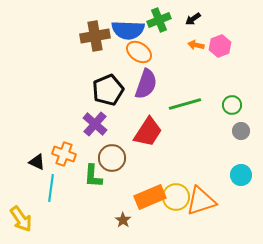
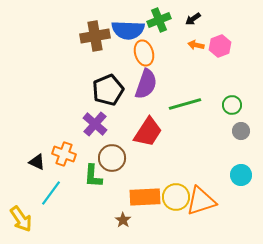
orange ellipse: moved 5 px right, 1 px down; rotated 40 degrees clockwise
cyan line: moved 5 px down; rotated 28 degrees clockwise
orange rectangle: moved 5 px left; rotated 20 degrees clockwise
